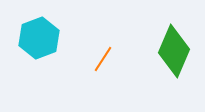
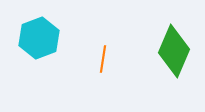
orange line: rotated 24 degrees counterclockwise
